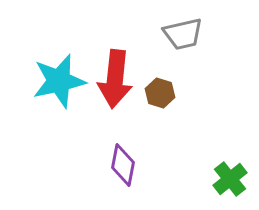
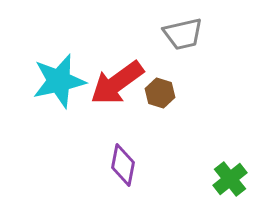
red arrow: moved 2 px right, 4 px down; rotated 48 degrees clockwise
